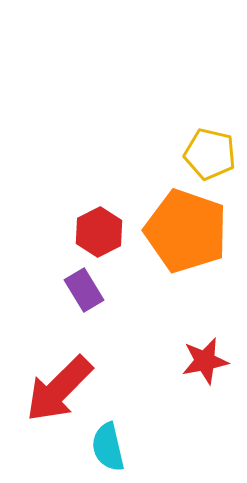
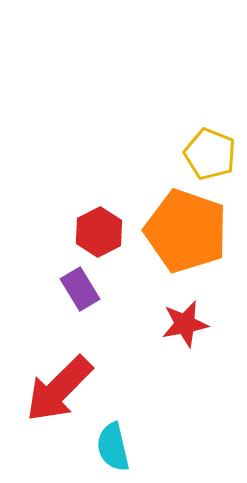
yellow pentagon: rotated 9 degrees clockwise
purple rectangle: moved 4 px left, 1 px up
red star: moved 20 px left, 37 px up
cyan semicircle: moved 5 px right
